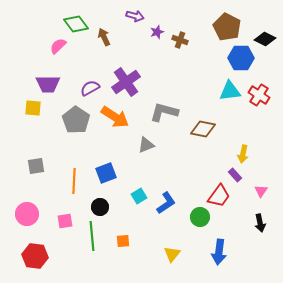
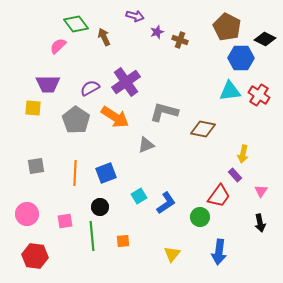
orange line: moved 1 px right, 8 px up
